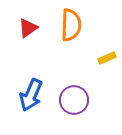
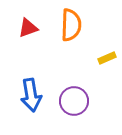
red triangle: rotated 15 degrees clockwise
blue arrow: rotated 32 degrees counterclockwise
purple circle: moved 1 px down
